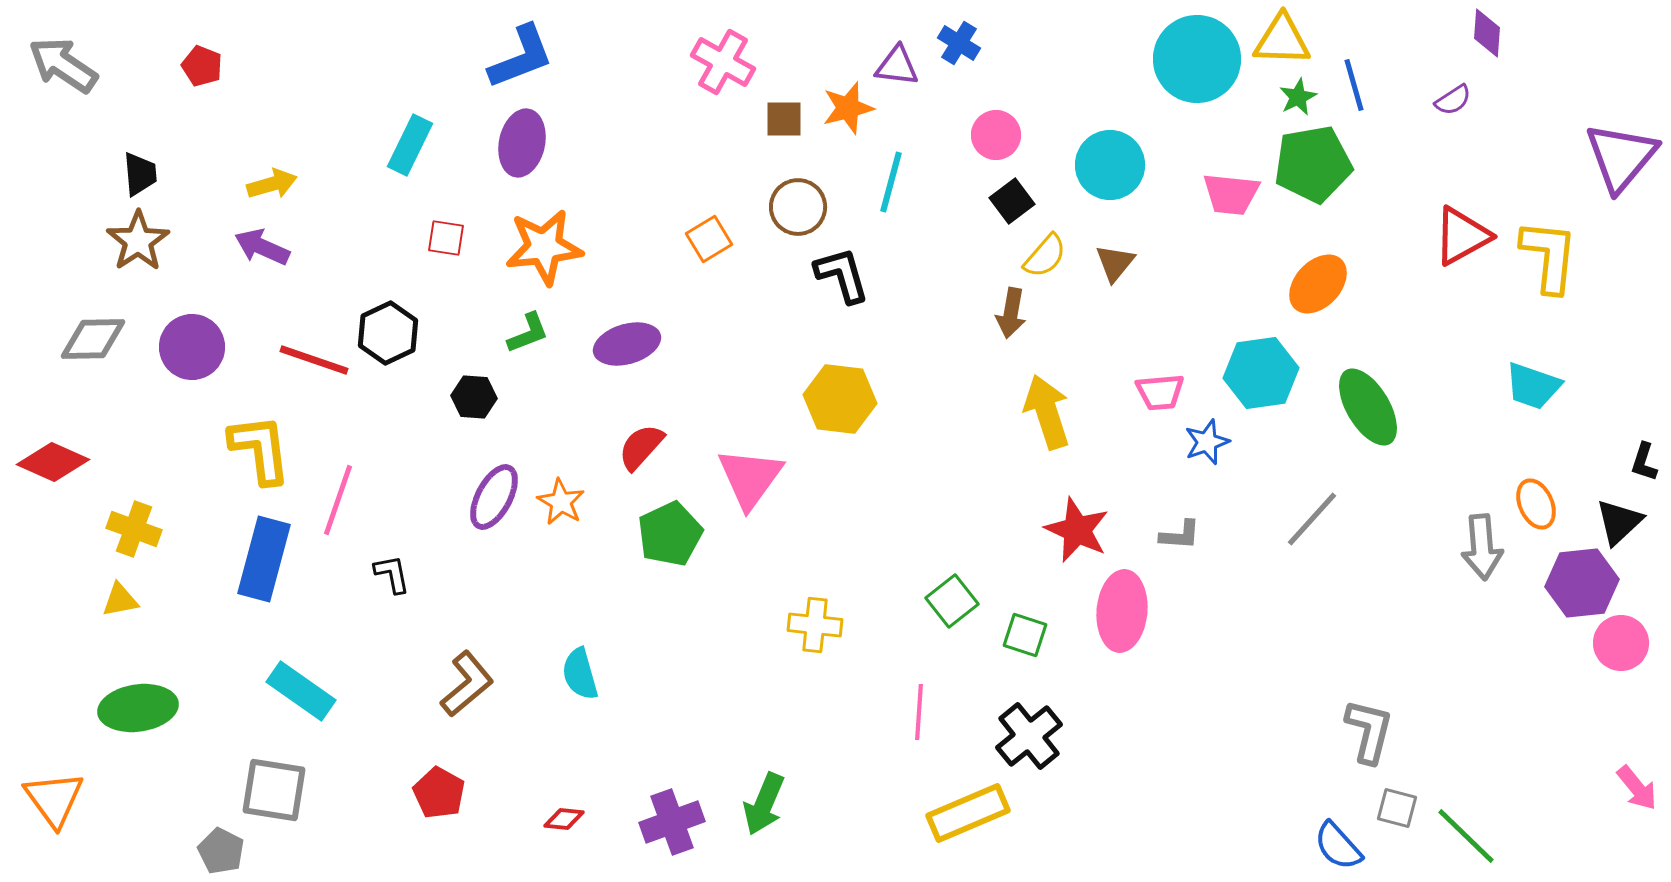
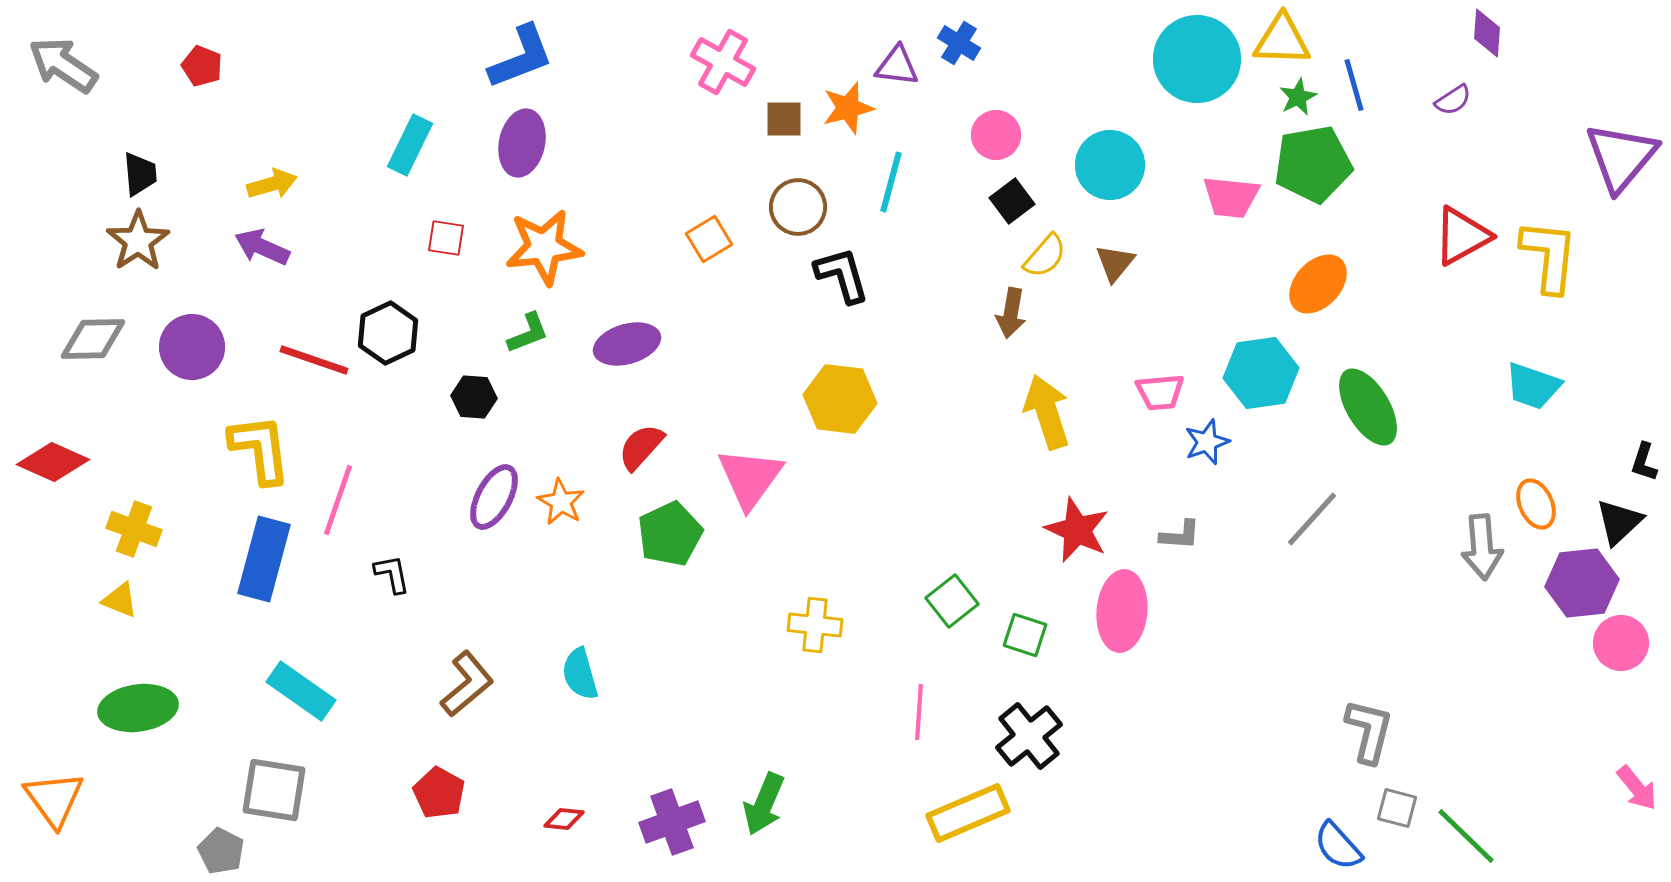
pink trapezoid at (1231, 194): moved 3 px down
yellow triangle at (120, 600): rotated 33 degrees clockwise
